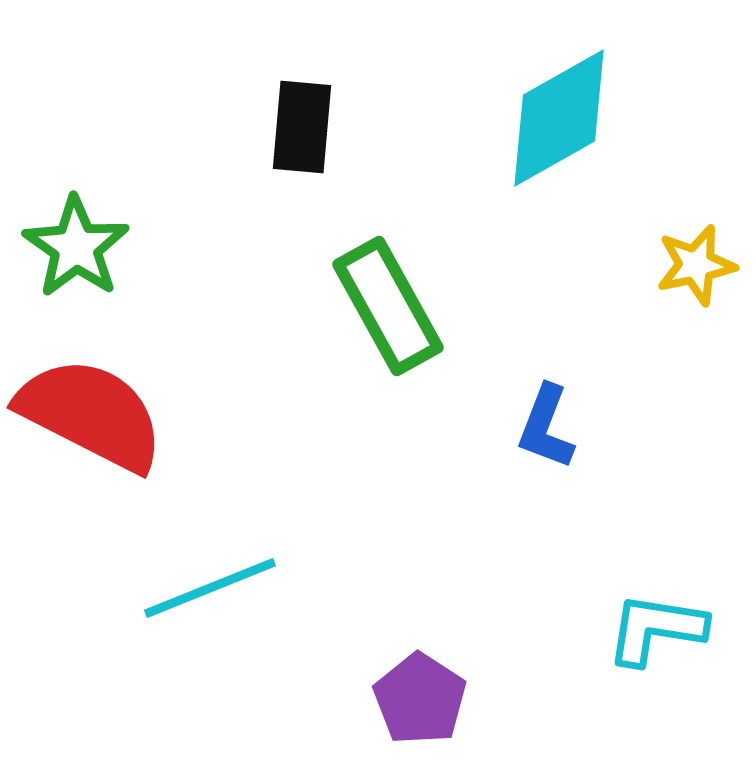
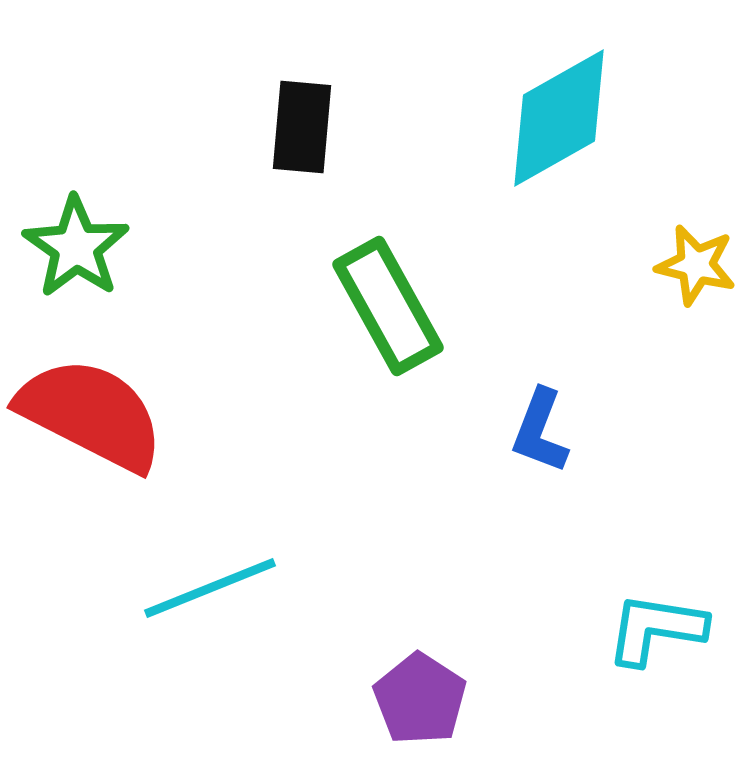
yellow star: rotated 26 degrees clockwise
blue L-shape: moved 6 px left, 4 px down
